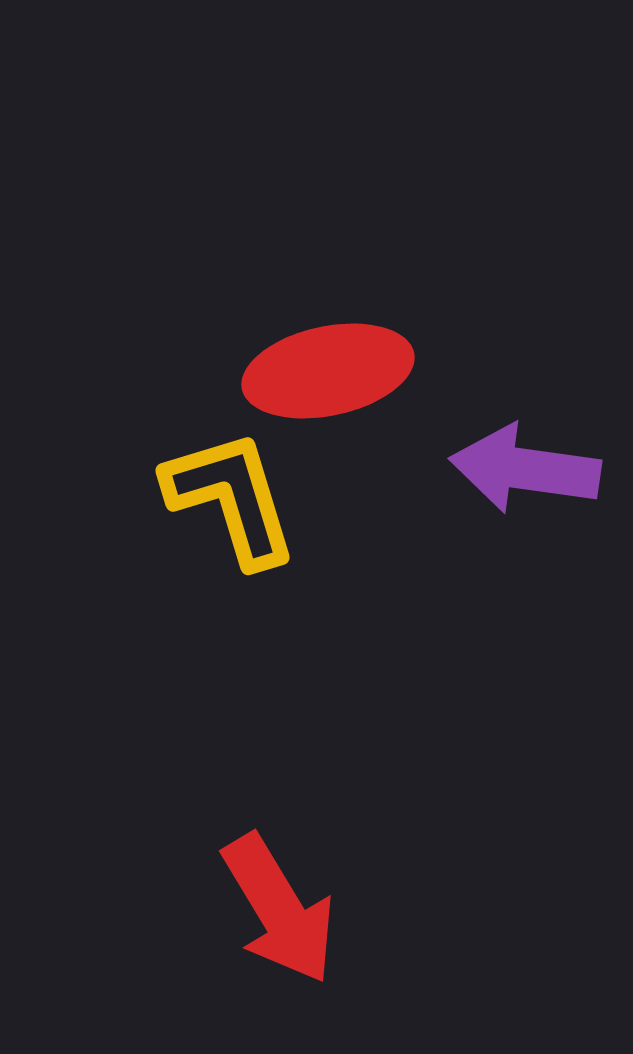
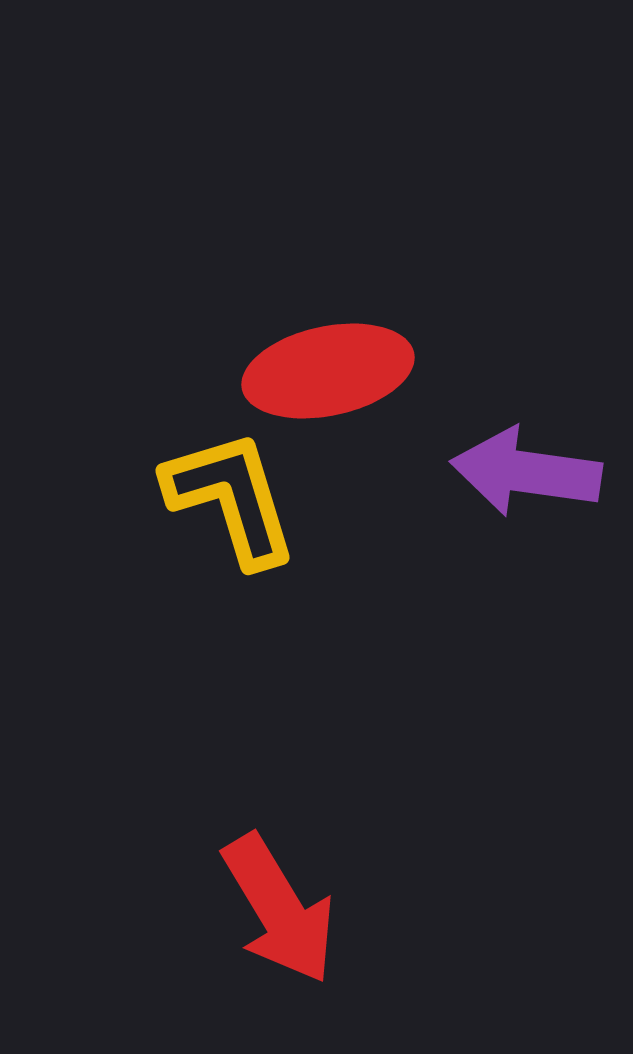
purple arrow: moved 1 px right, 3 px down
